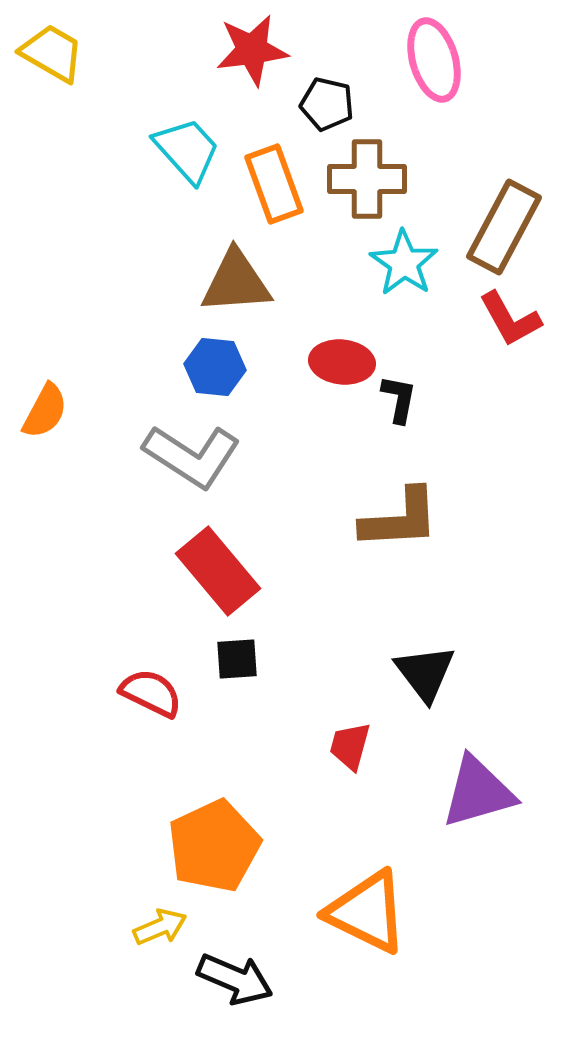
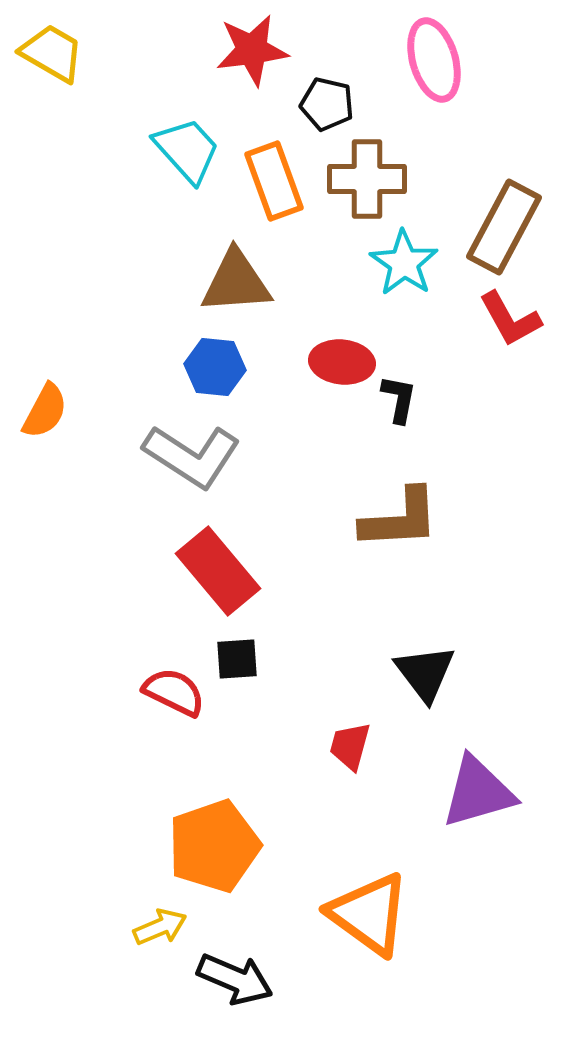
orange rectangle: moved 3 px up
red semicircle: moved 23 px right, 1 px up
orange pentagon: rotated 6 degrees clockwise
orange triangle: moved 2 px right, 2 px down; rotated 10 degrees clockwise
